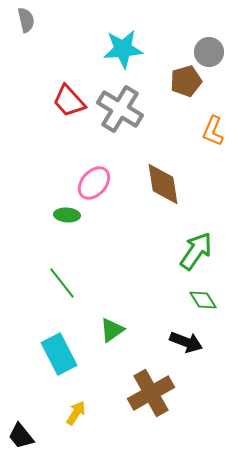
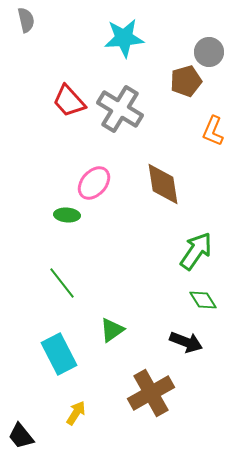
cyan star: moved 1 px right, 11 px up
